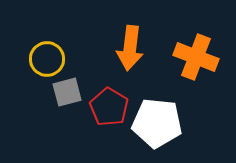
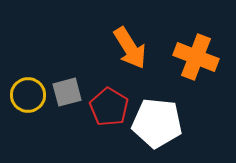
orange arrow: rotated 39 degrees counterclockwise
yellow circle: moved 19 px left, 36 px down
